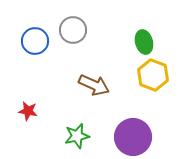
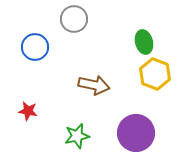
gray circle: moved 1 px right, 11 px up
blue circle: moved 6 px down
yellow hexagon: moved 2 px right, 1 px up
brown arrow: rotated 12 degrees counterclockwise
purple circle: moved 3 px right, 4 px up
